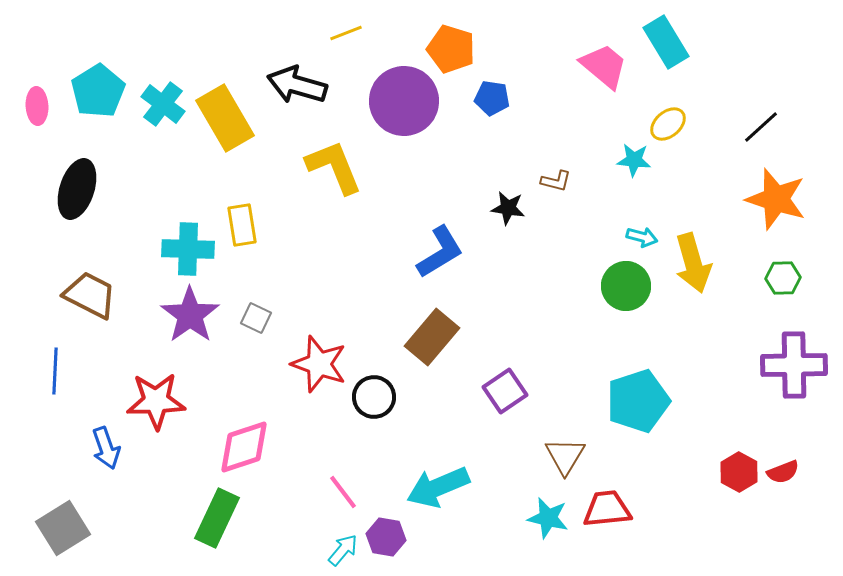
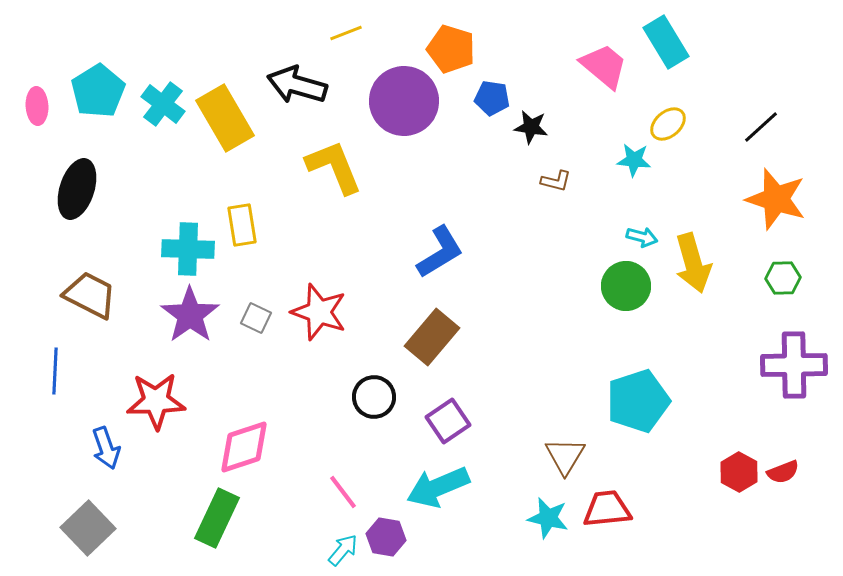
black star at (508, 208): moved 23 px right, 81 px up
red star at (319, 364): moved 52 px up
purple square at (505, 391): moved 57 px left, 30 px down
gray square at (63, 528): moved 25 px right; rotated 12 degrees counterclockwise
